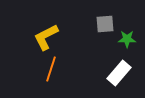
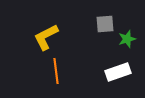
green star: rotated 18 degrees counterclockwise
orange line: moved 5 px right, 2 px down; rotated 25 degrees counterclockwise
white rectangle: moved 1 px left, 1 px up; rotated 30 degrees clockwise
